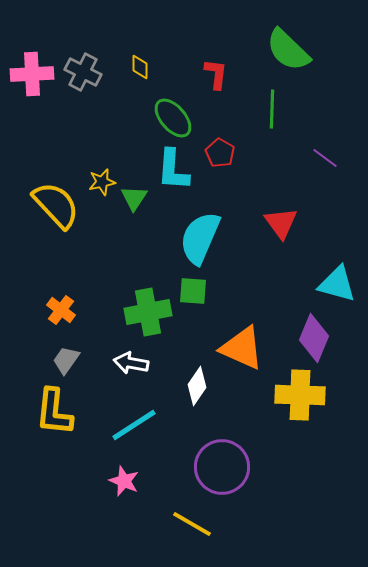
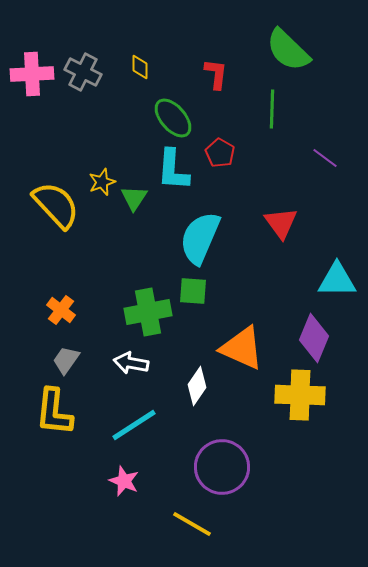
yellow star: rotated 8 degrees counterclockwise
cyan triangle: moved 4 px up; rotated 15 degrees counterclockwise
